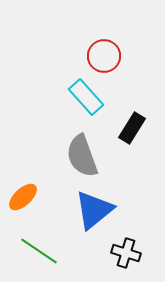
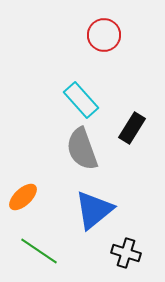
red circle: moved 21 px up
cyan rectangle: moved 5 px left, 3 px down
gray semicircle: moved 7 px up
